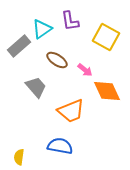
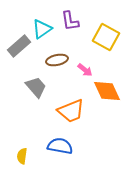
brown ellipse: rotated 45 degrees counterclockwise
yellow semicircle: moved 3 px right, 1 px up
